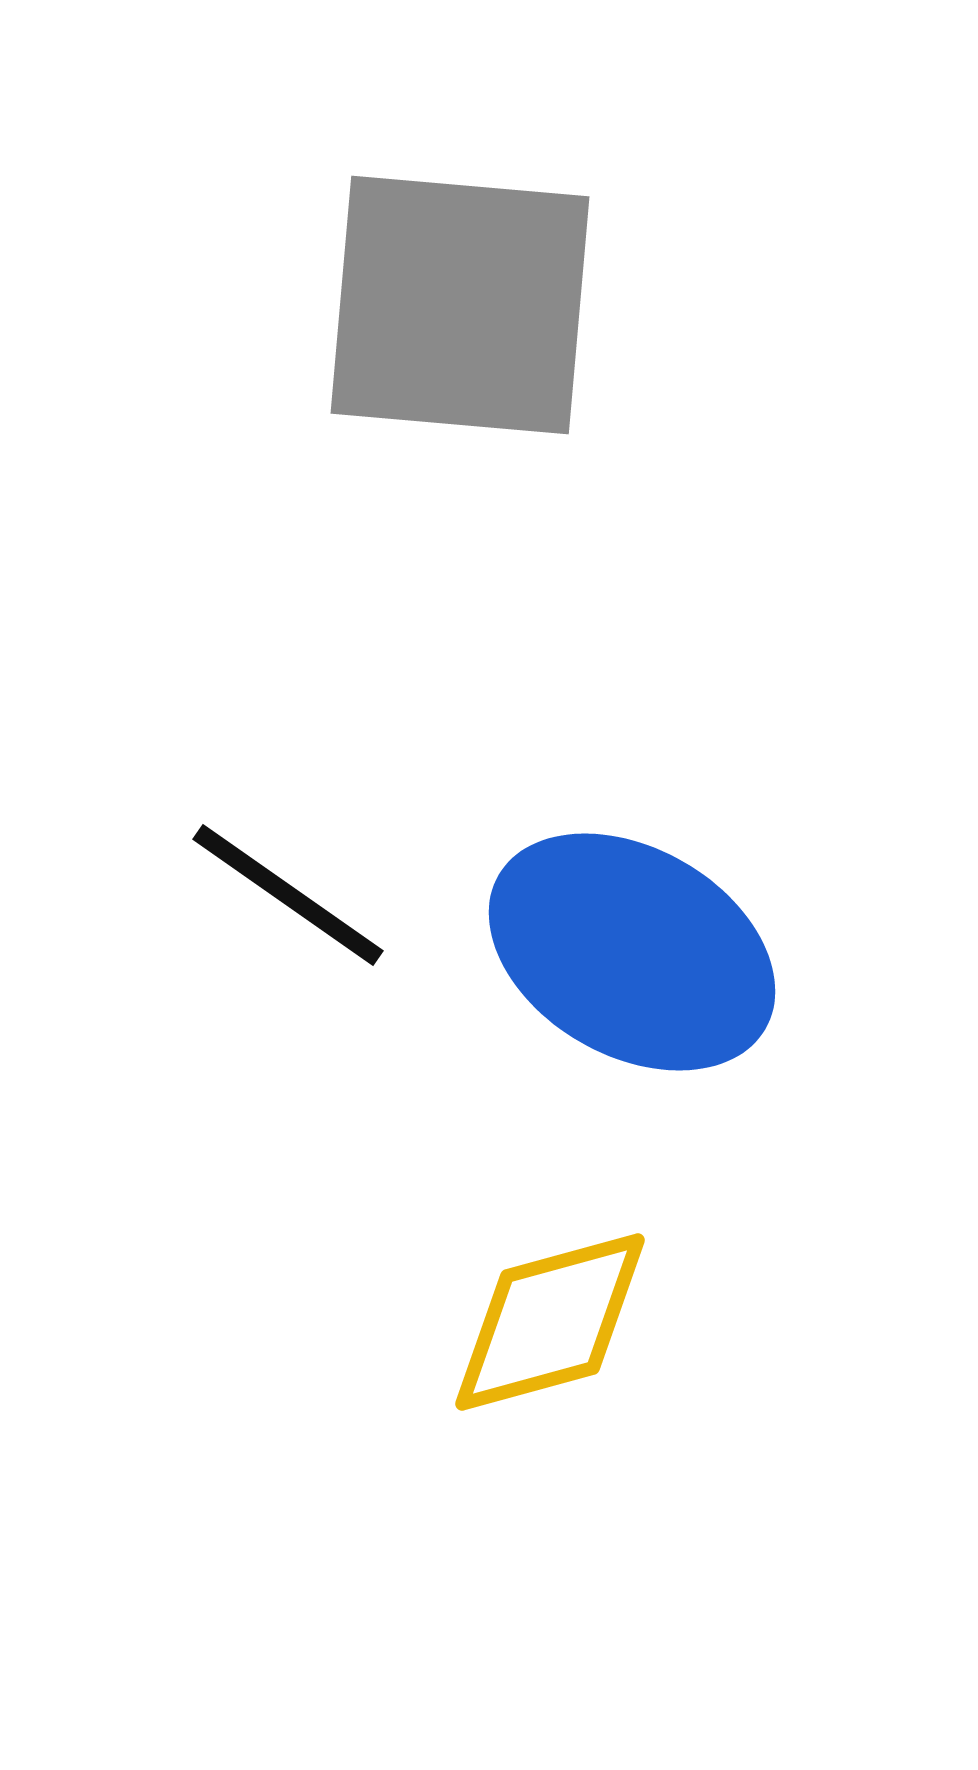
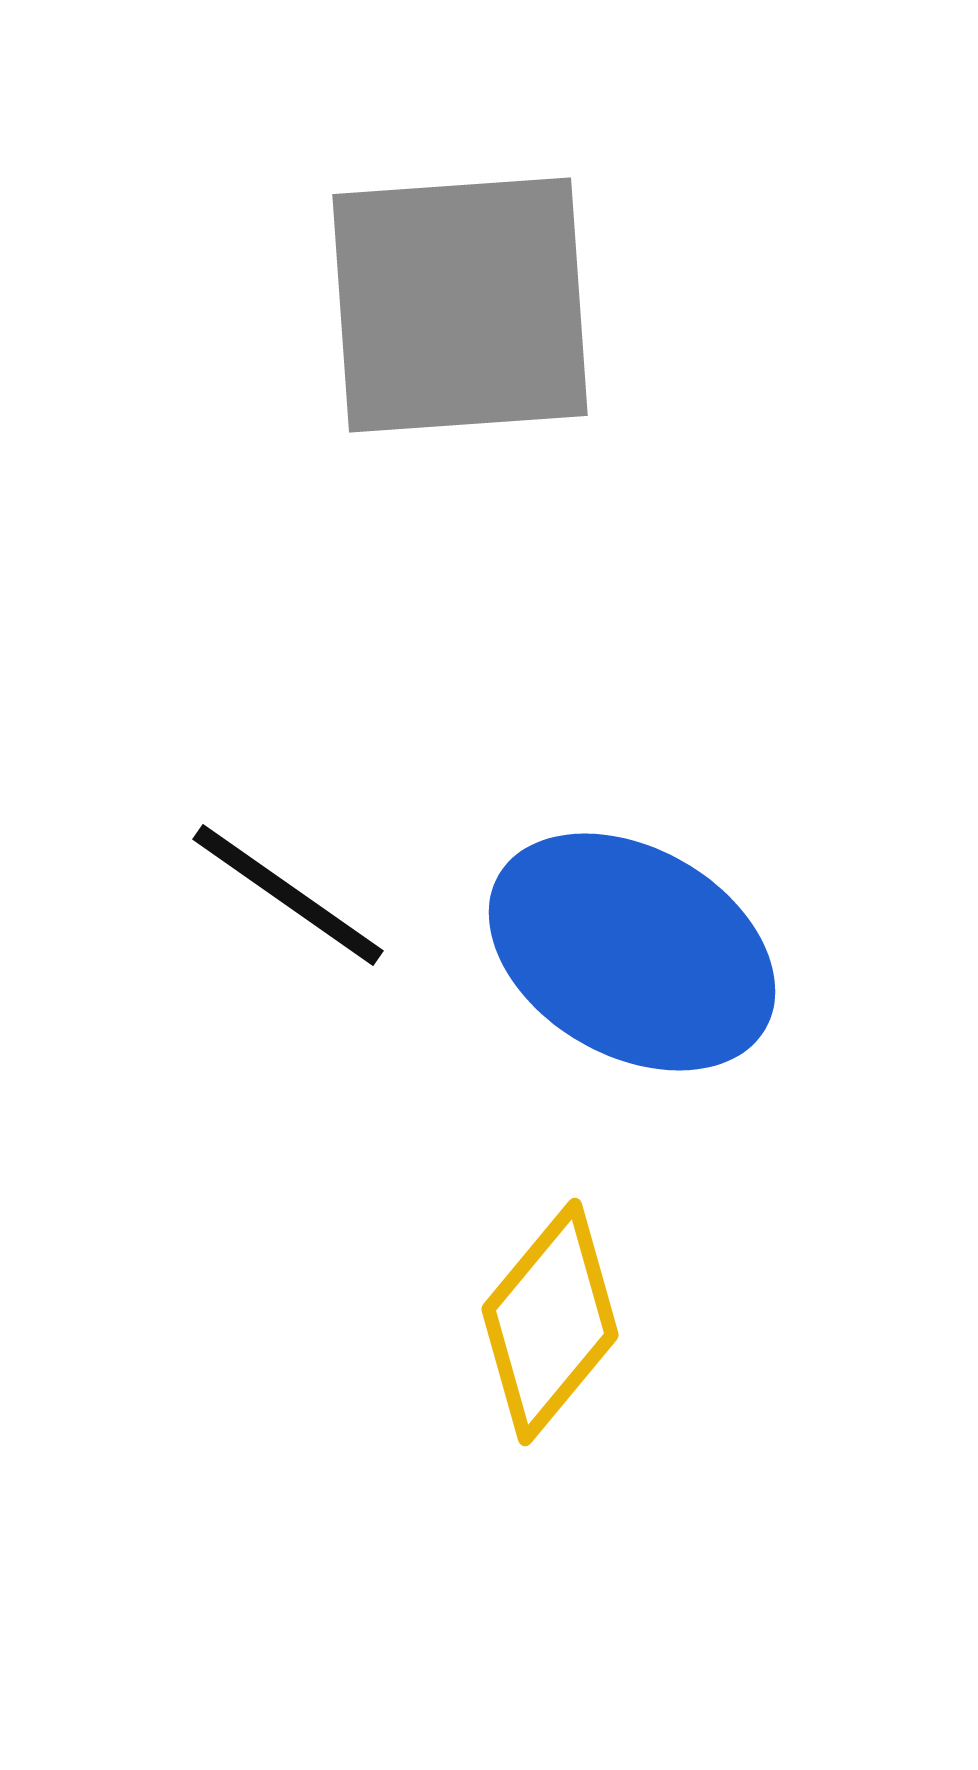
gray square: rotated 9 degrees counterclockwise
yellow diamond: rotated 35 degrees counterclockwise
